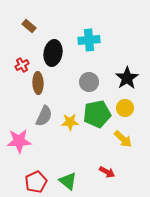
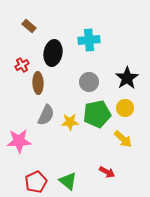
gray semicircle: moved 2 px right, 1 px up
